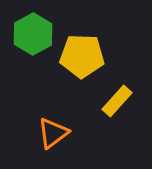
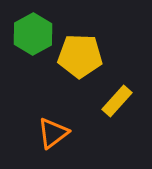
yellow pentagon: moved 2 px left
